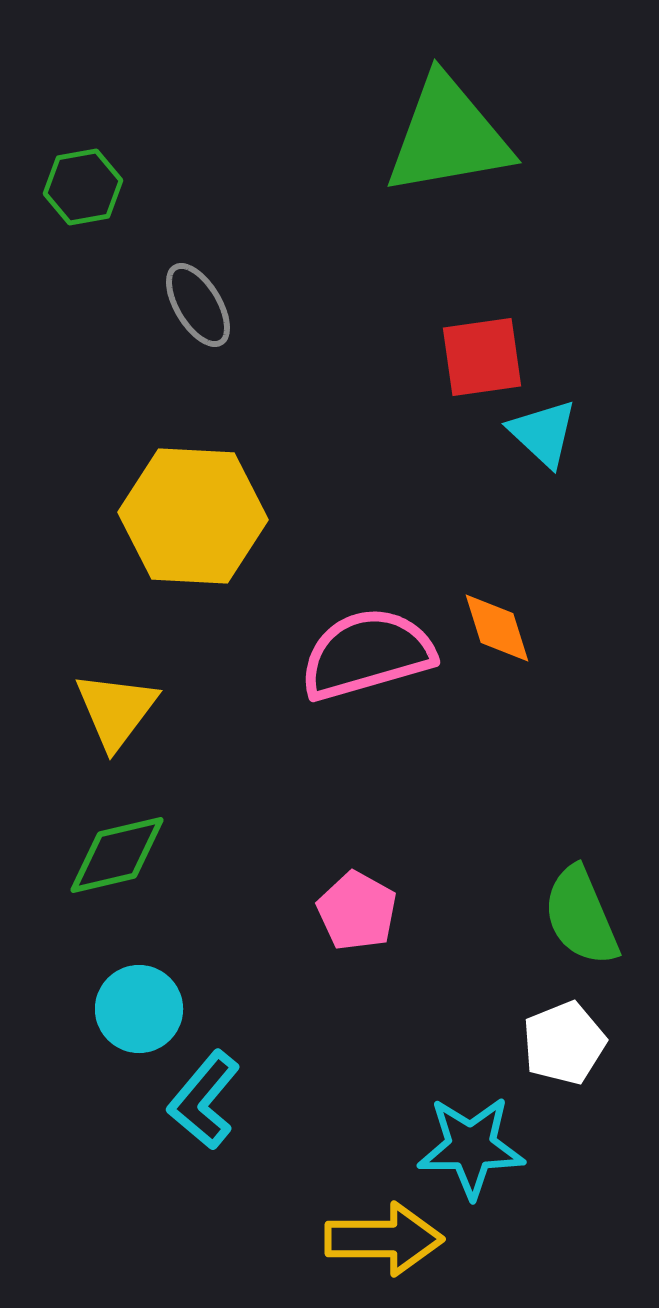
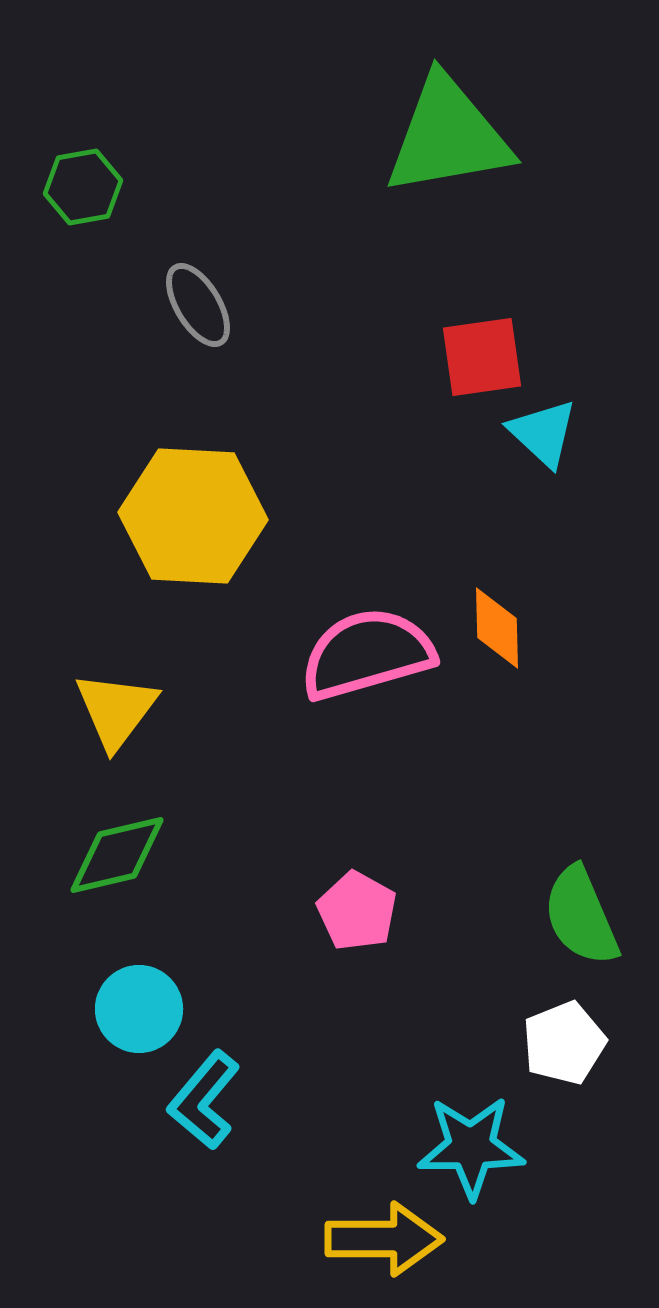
orange diamond: rotated 16 degrees clockwise
